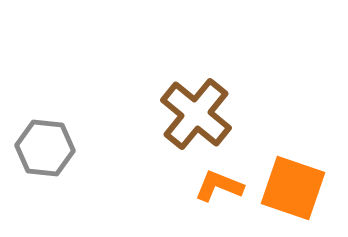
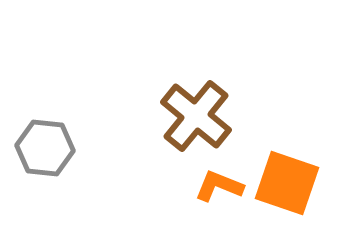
brown cross: moved 2 px down
orange square: moved 6 px left, 5 px up
